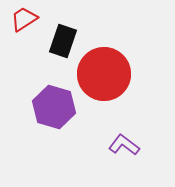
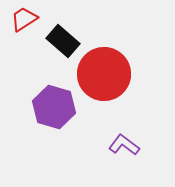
black rectangle: rotated 68 degrees counterclockwise
